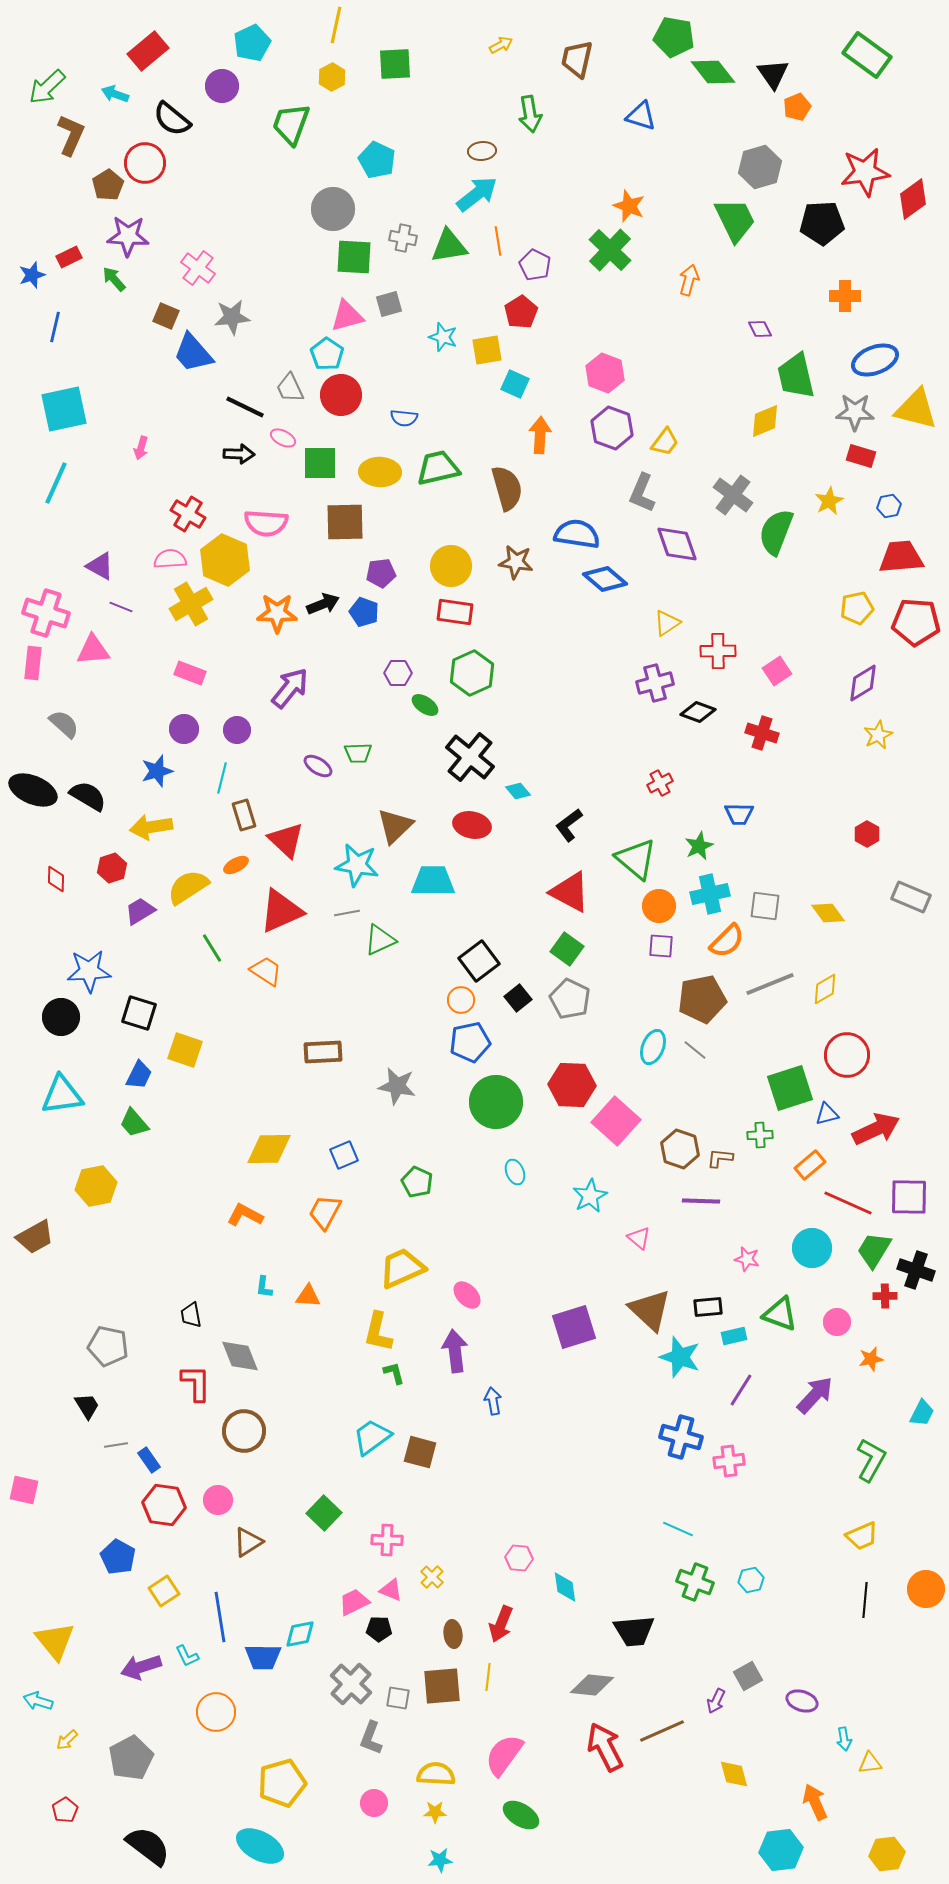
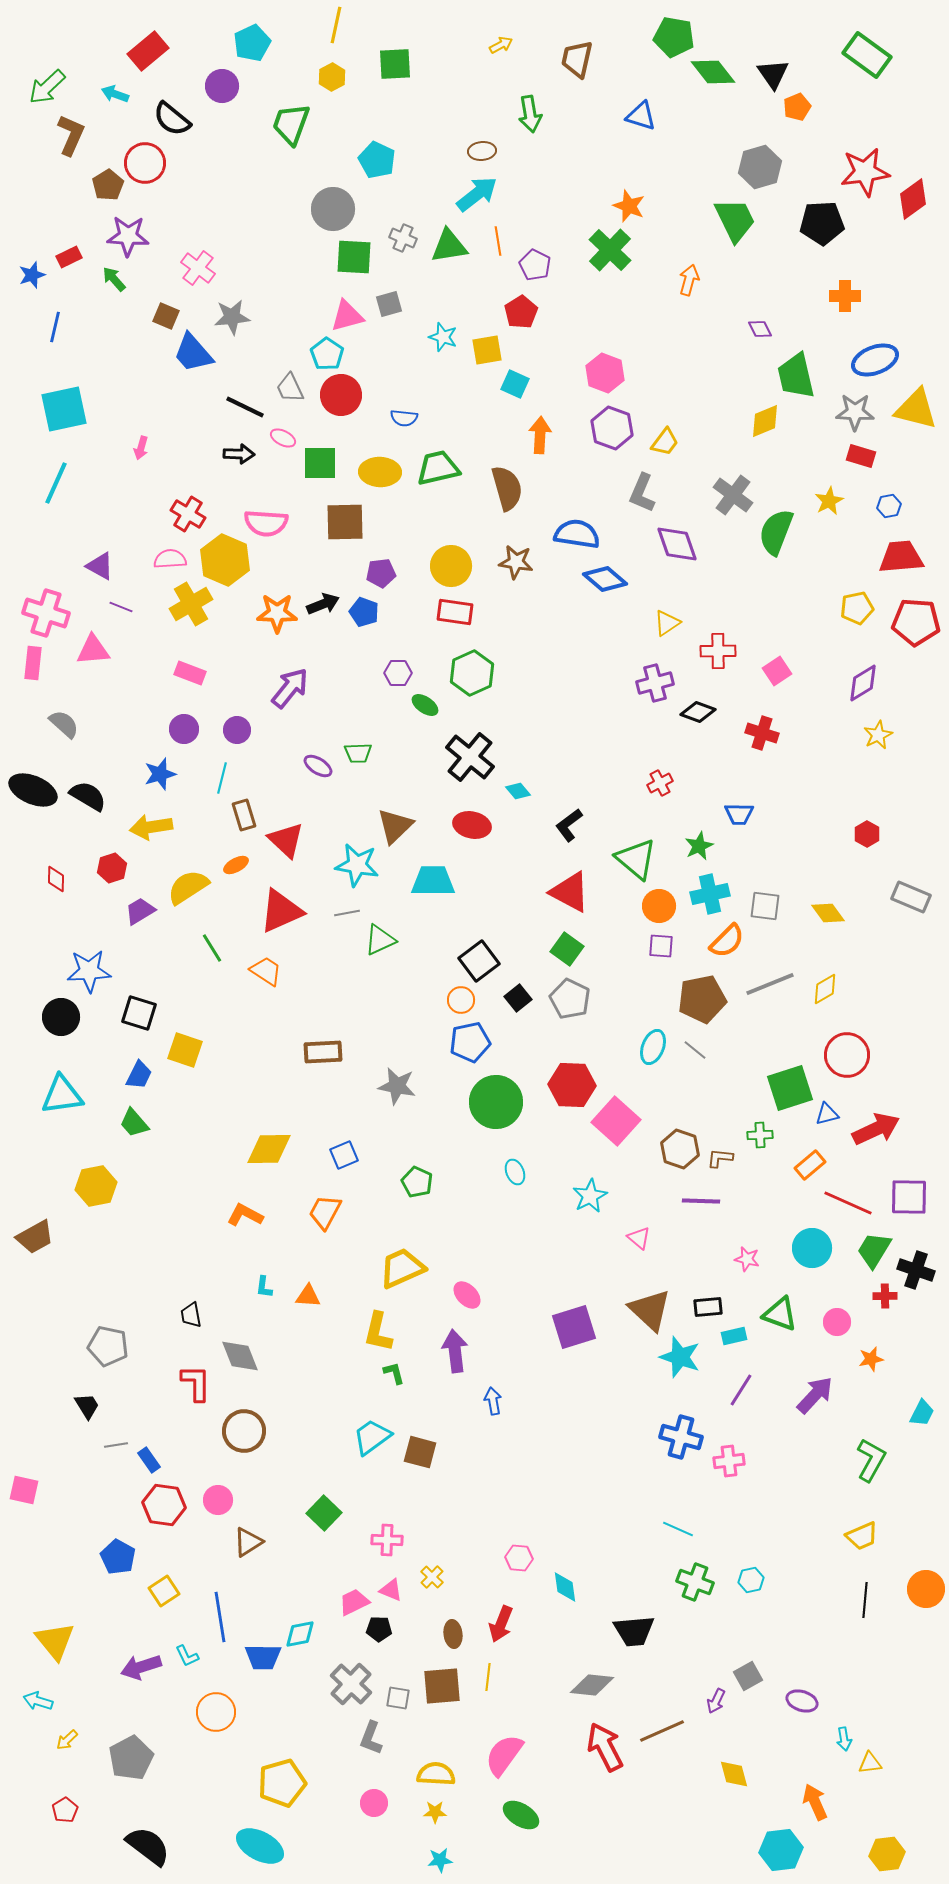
gray cross at (403, 238): rotated 12 degrees clockwise
blue star at (157, 771): moved 3 px right, 3 px down
